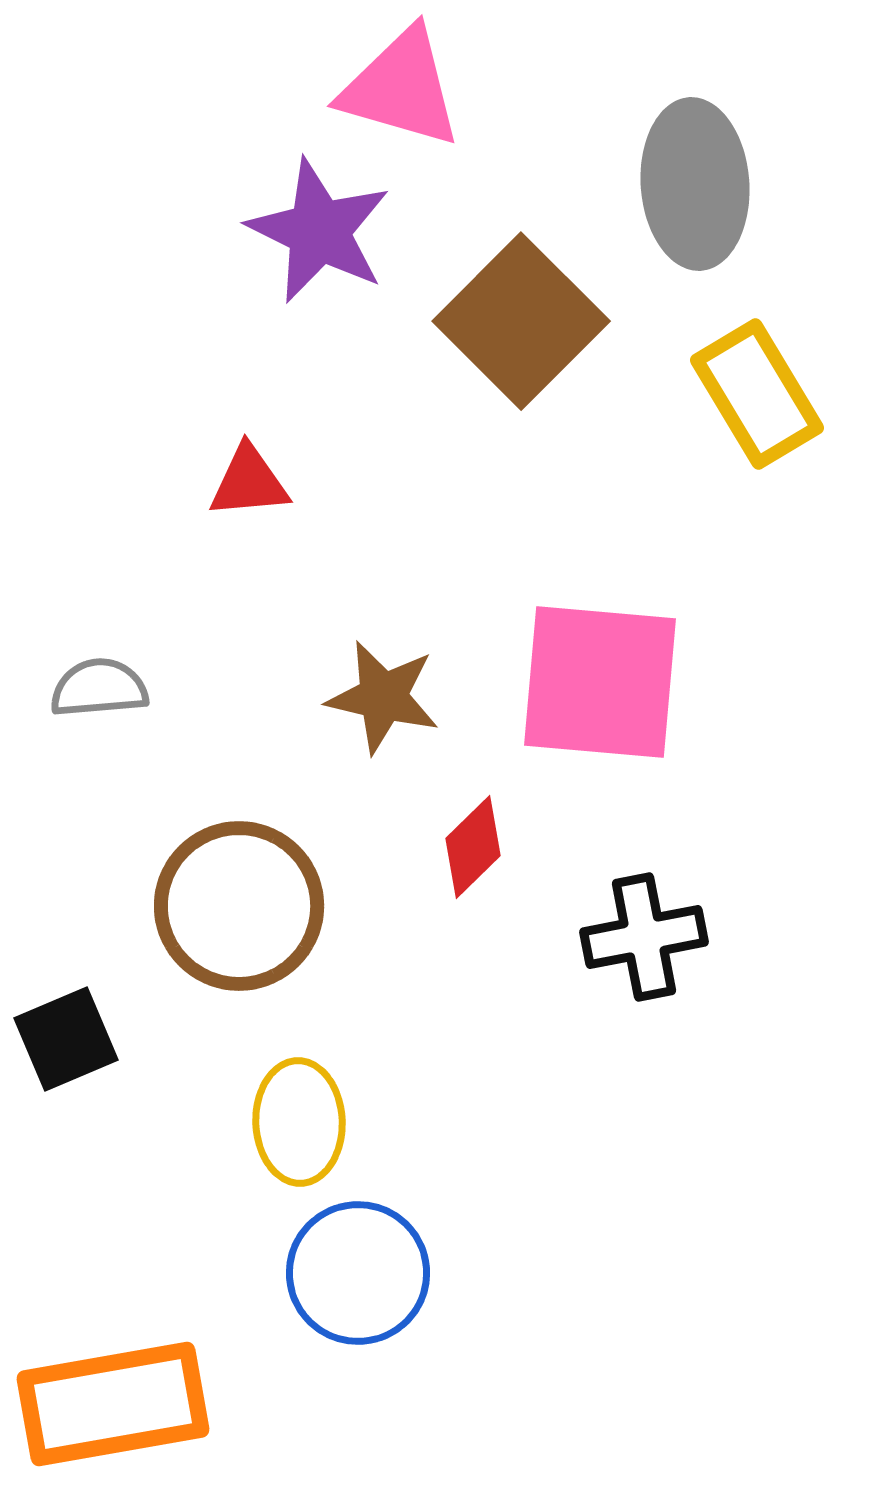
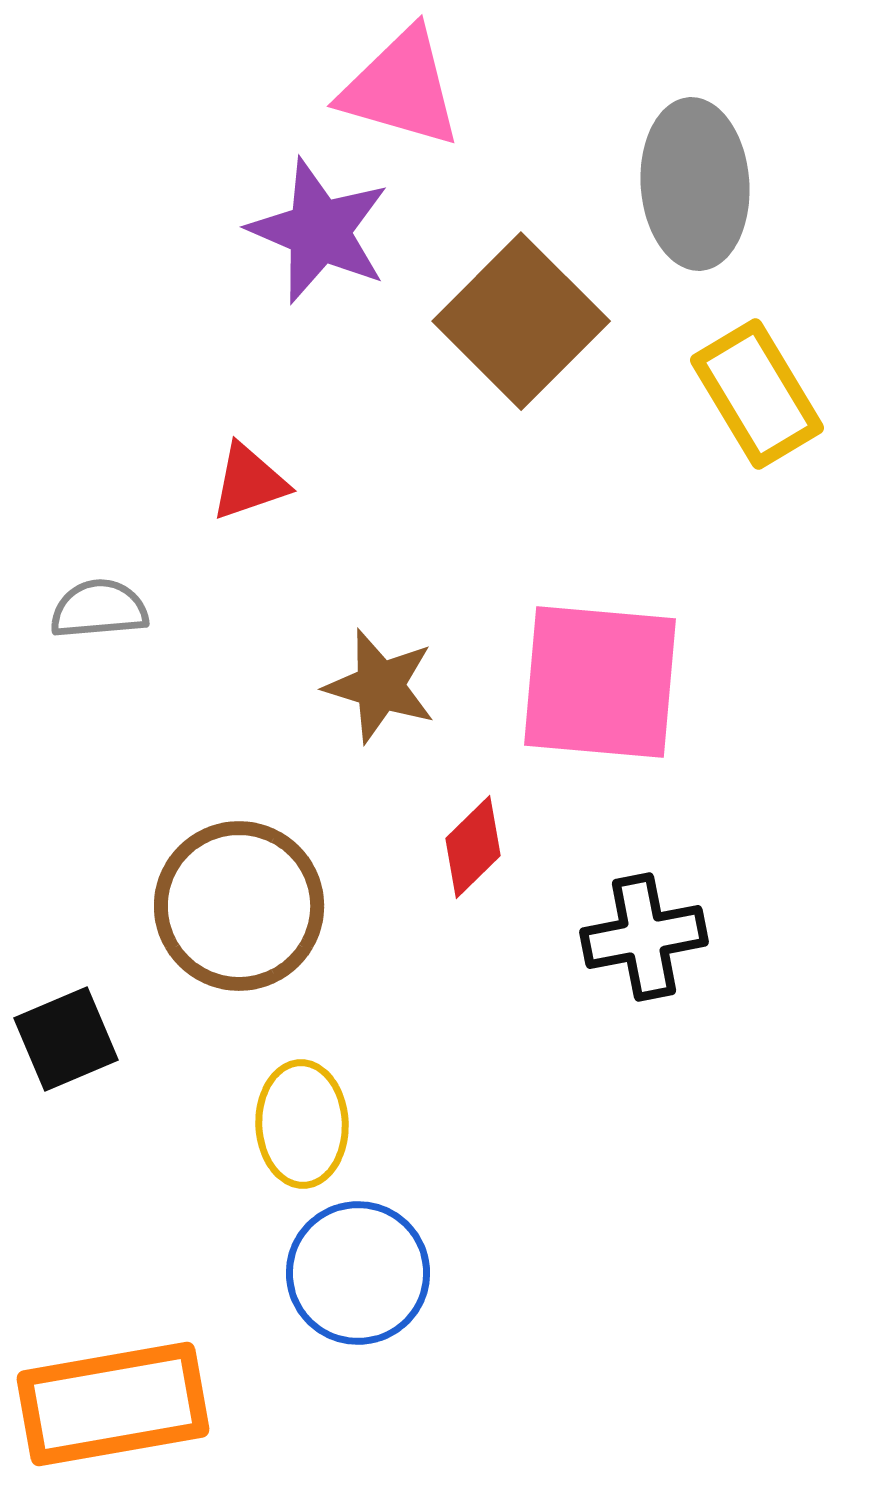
purple star: rotated 3 degrees counterclockwise
red triangle: rotated 14 degrees counterclockwise
gray semicircle: moved 79 px up
brown star: moved 3 px left, 11 px up; rotated 4 degrees clockwise
yellow ellipse: moved 3 px right, 2 px down
